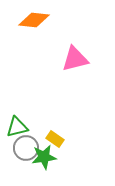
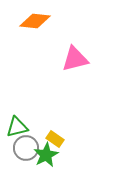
orange diamond: moved 1 px right, 1 px down
green star: moved 2 px right, 2 px up; rotated 20 degrees counterclockwise
